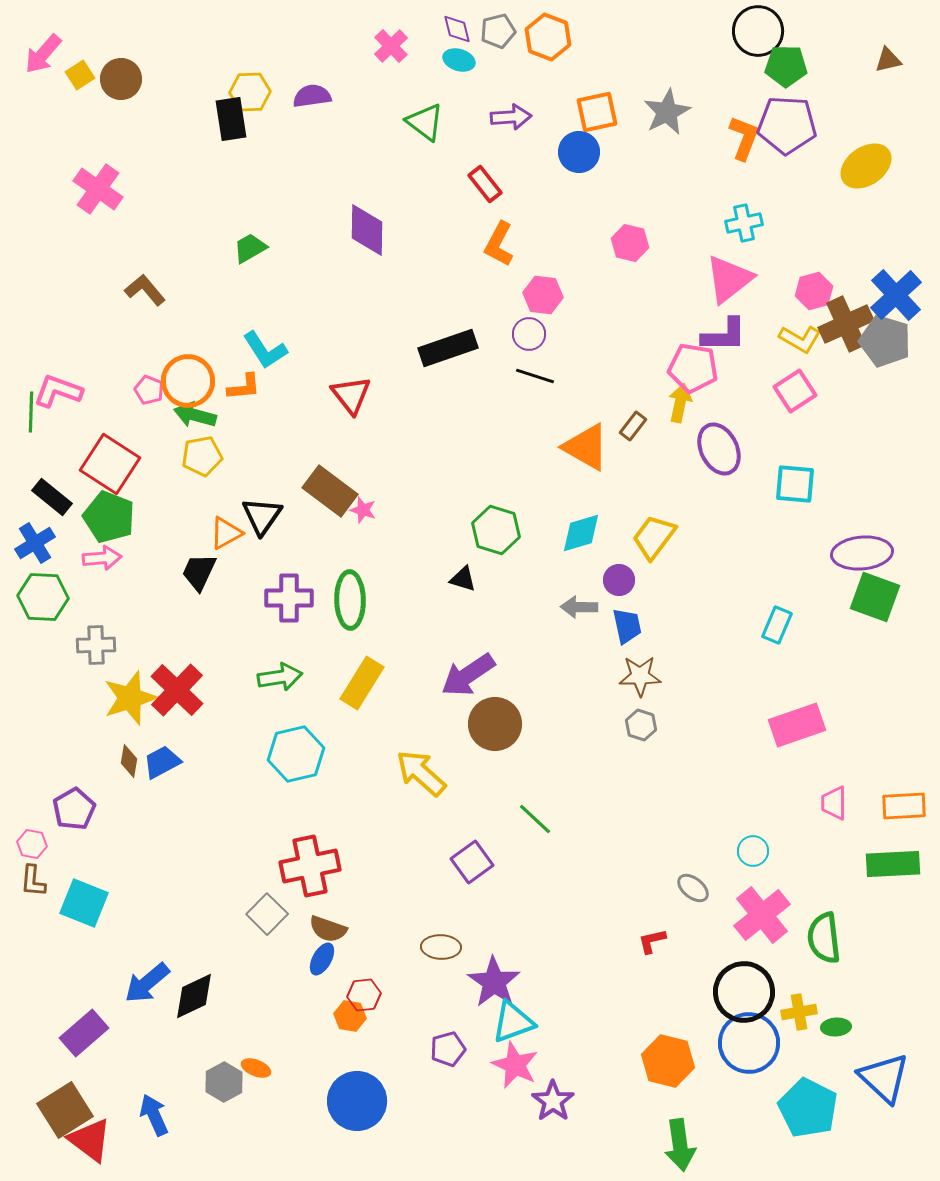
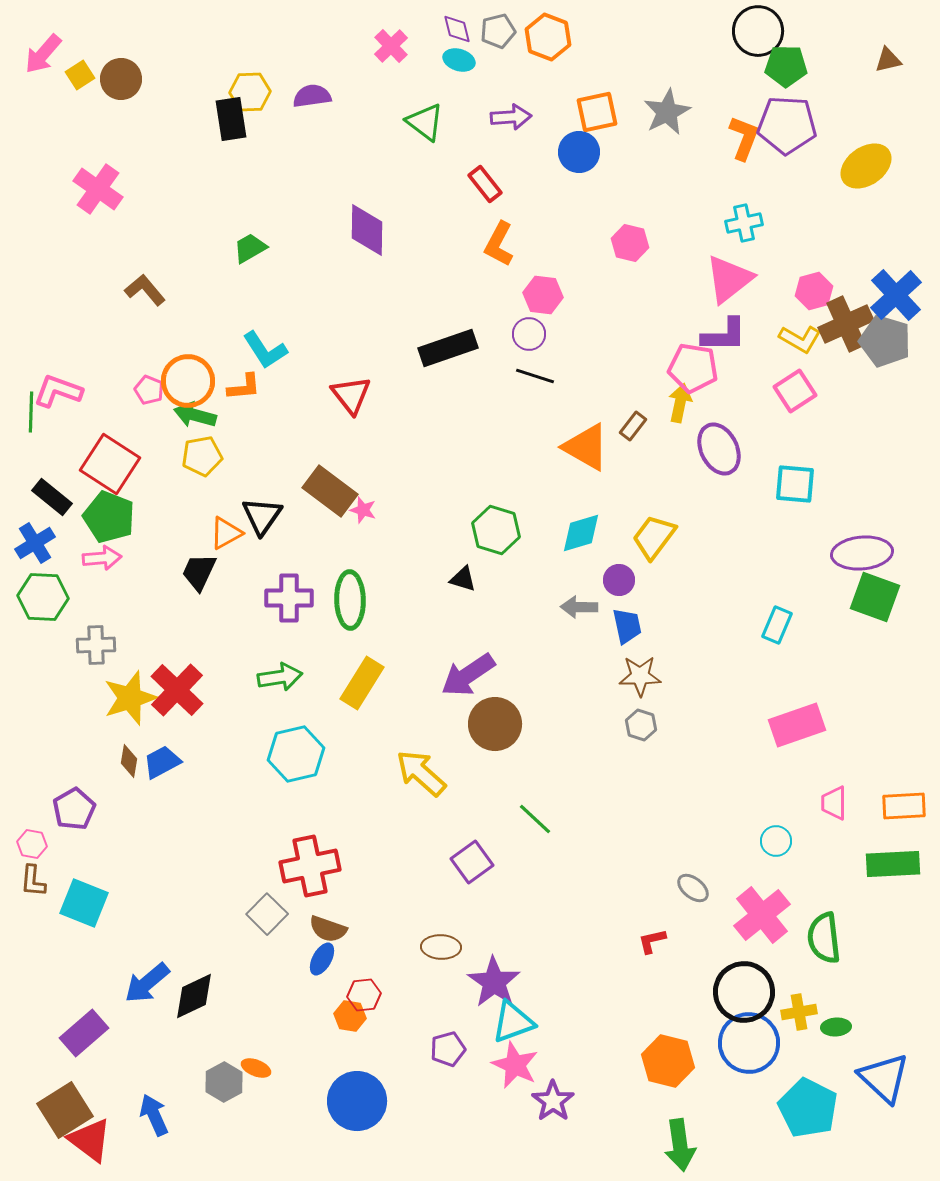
cyan circle at (753, 851): moved 23 px right, 10 px up
